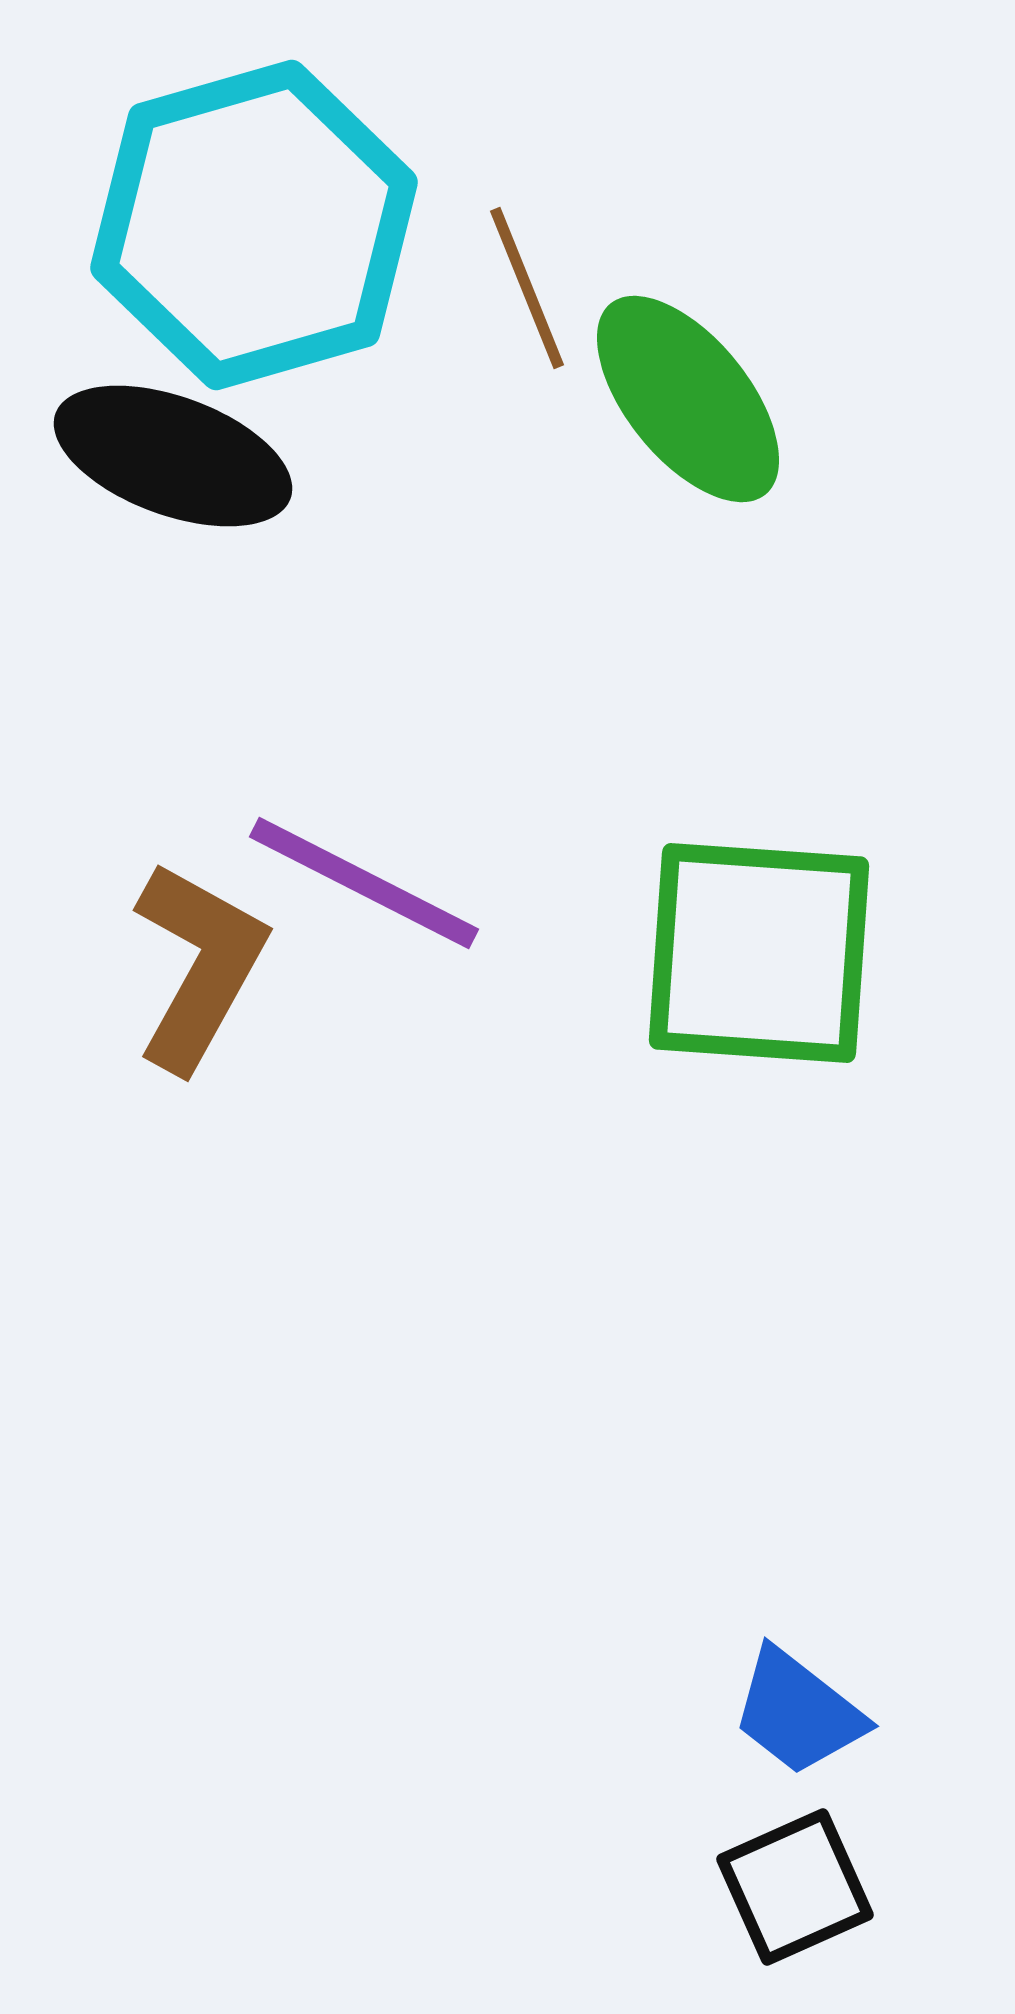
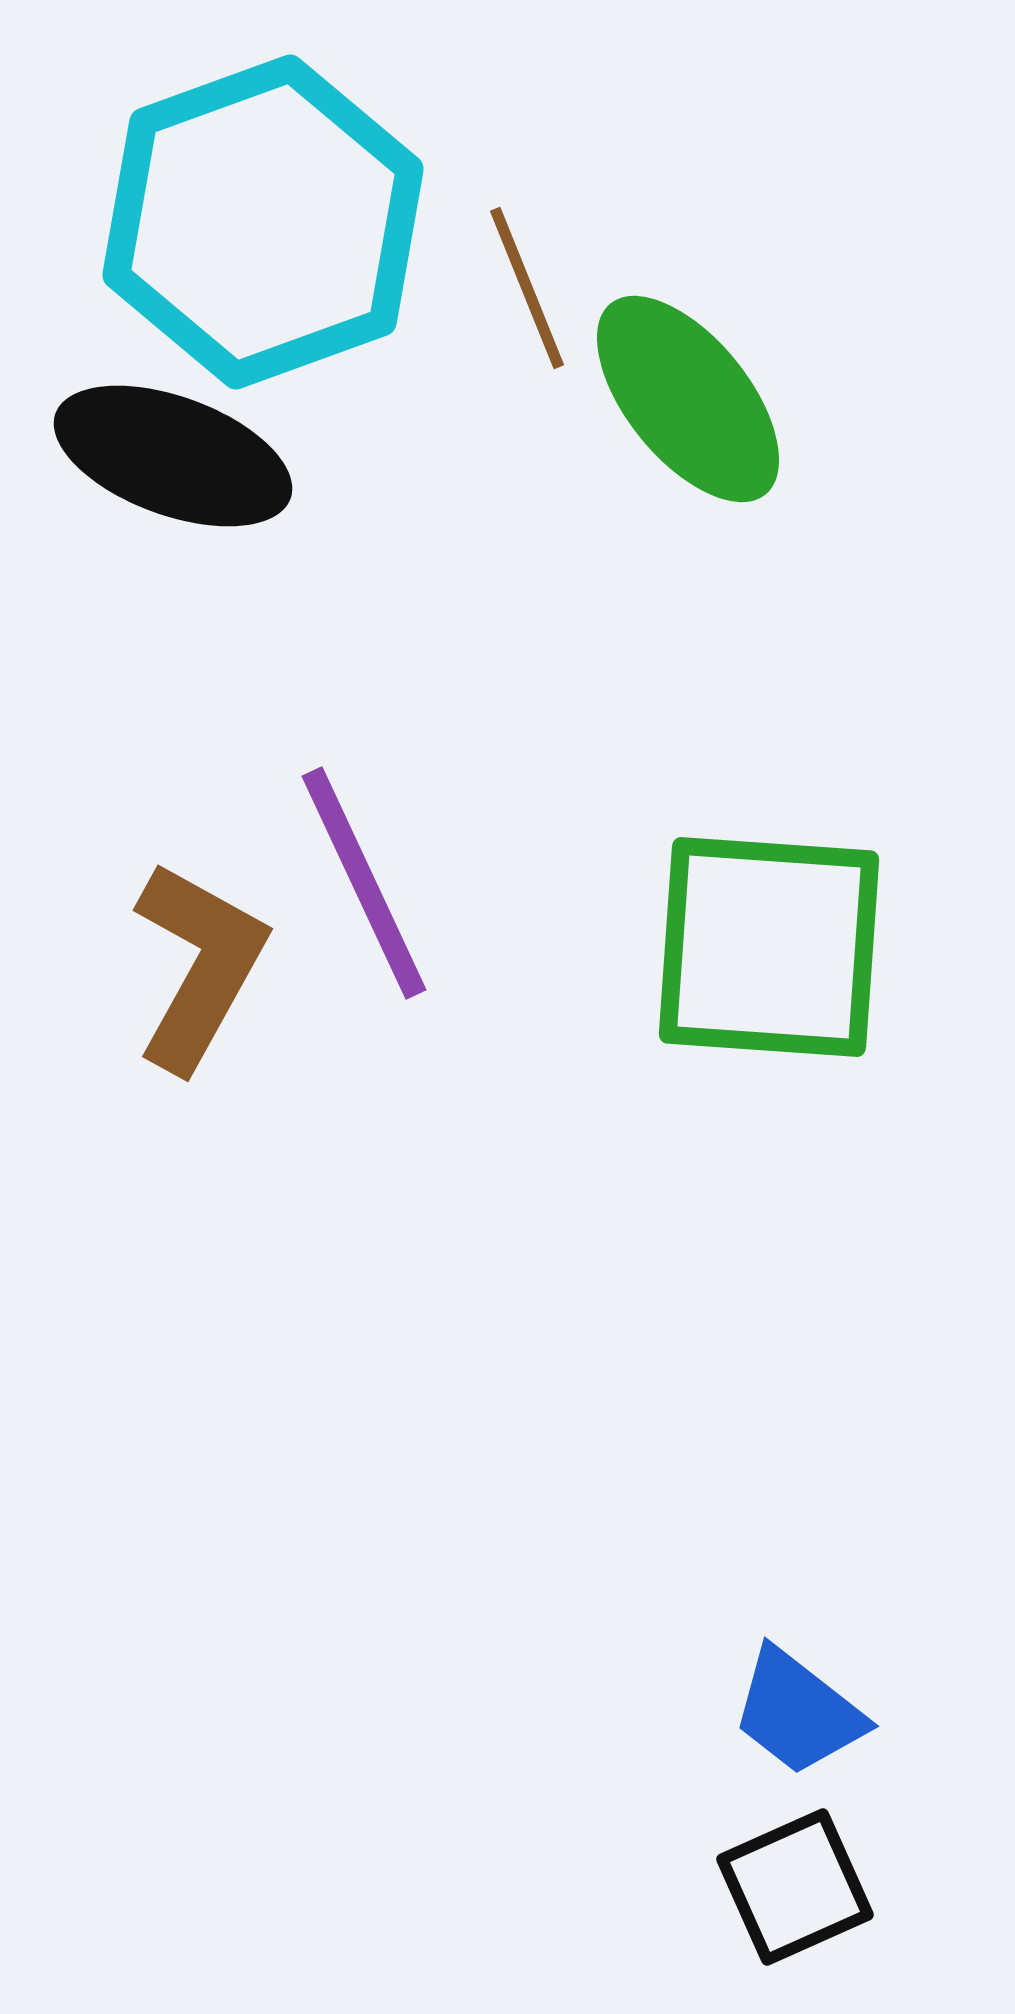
cyan hexagon: moved 9 px right, 3 px up; rotated 4 degrees counterclockwise
purple line: rotated 38 degrees clockwise
green square: moved 10 px right, 6 px up
